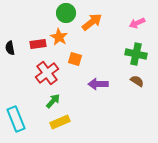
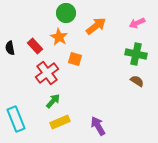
orange arrow: moved 4 px right, 4 px down
red rectangle: moved 3 px left, 2 px down; rotated 56 degrees clockwise
purple arrow: moved 42 px down; rotated 60 degrees clockwise
